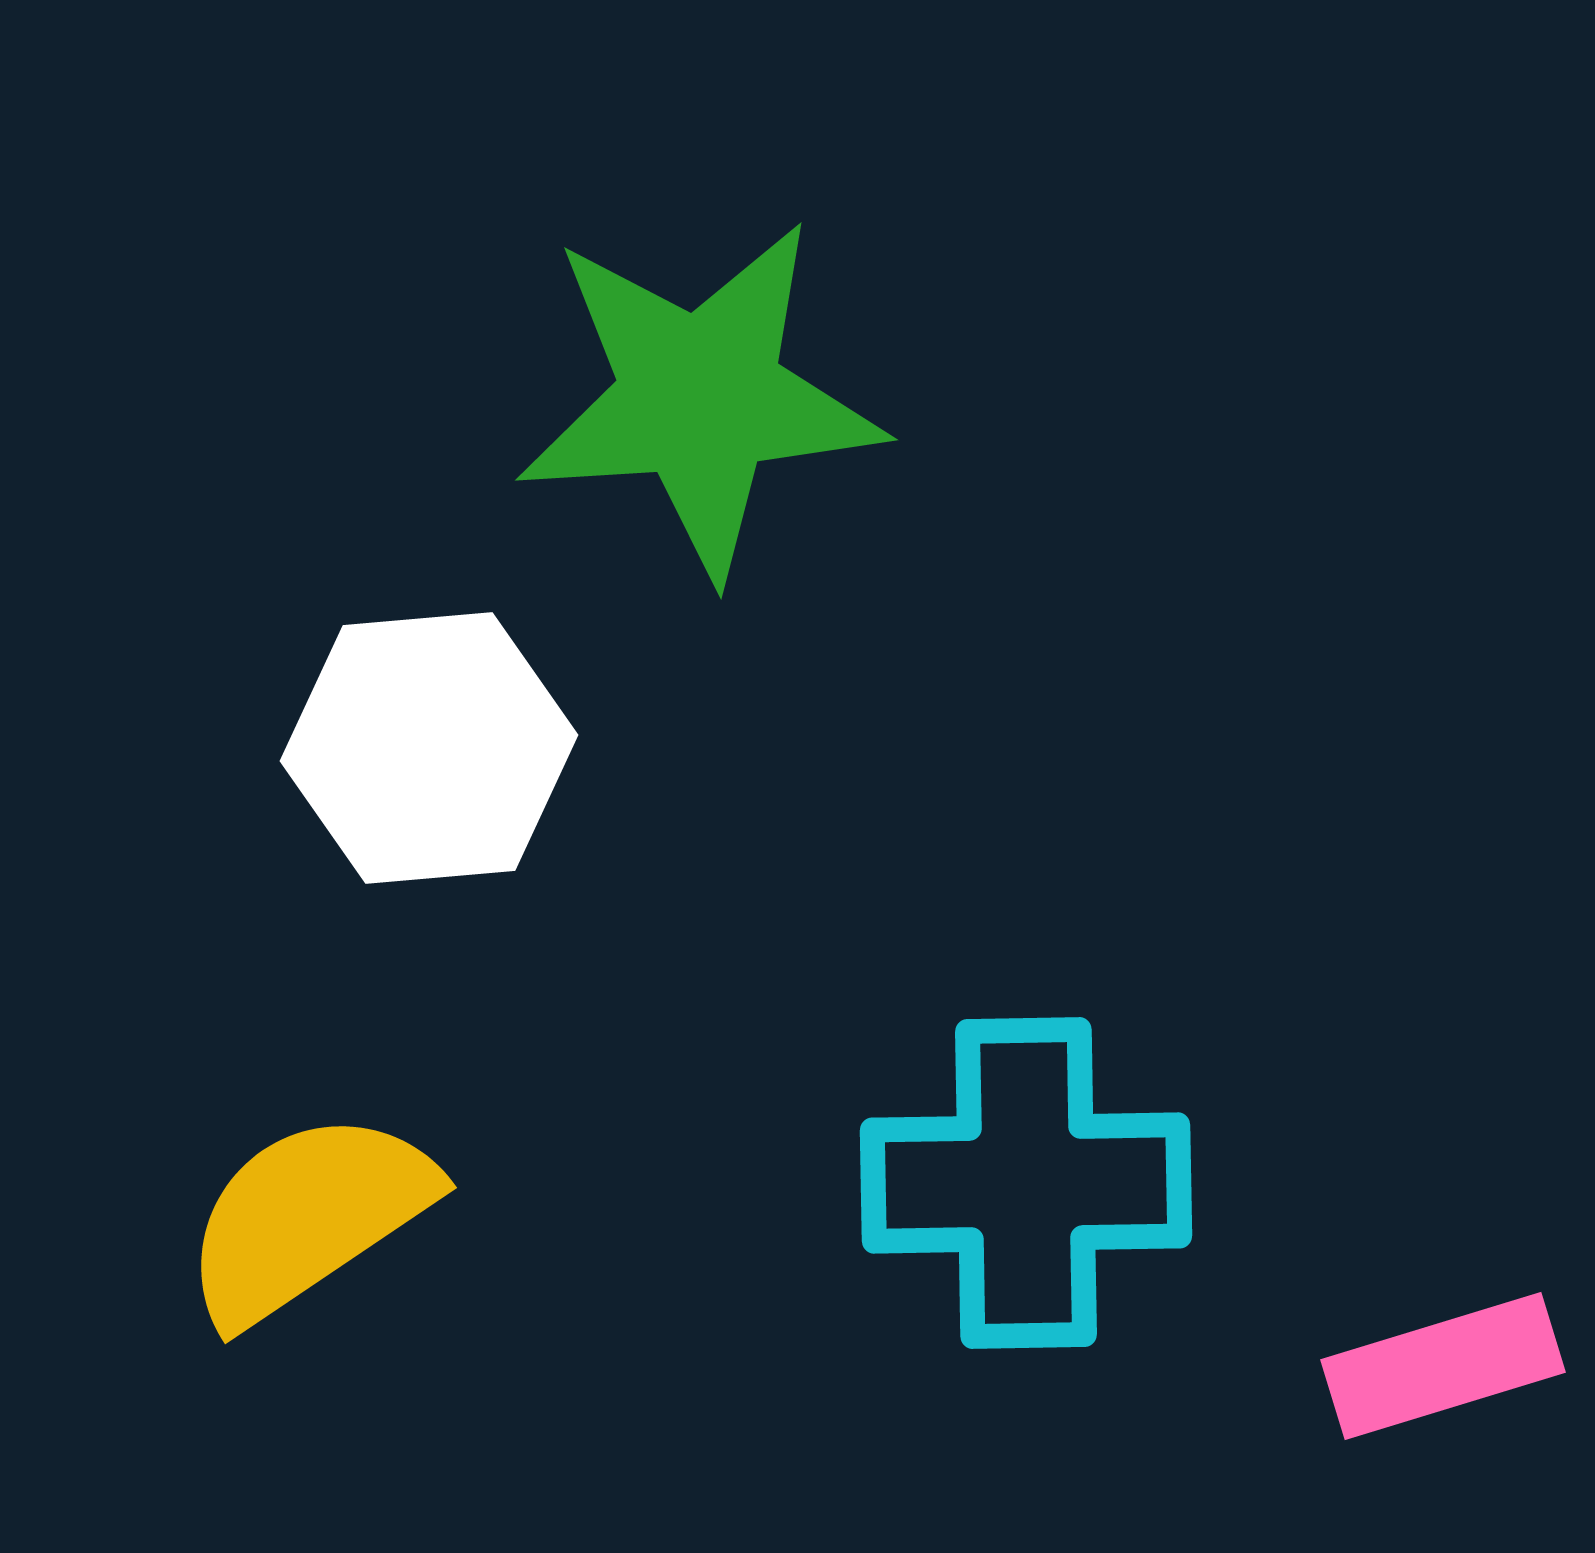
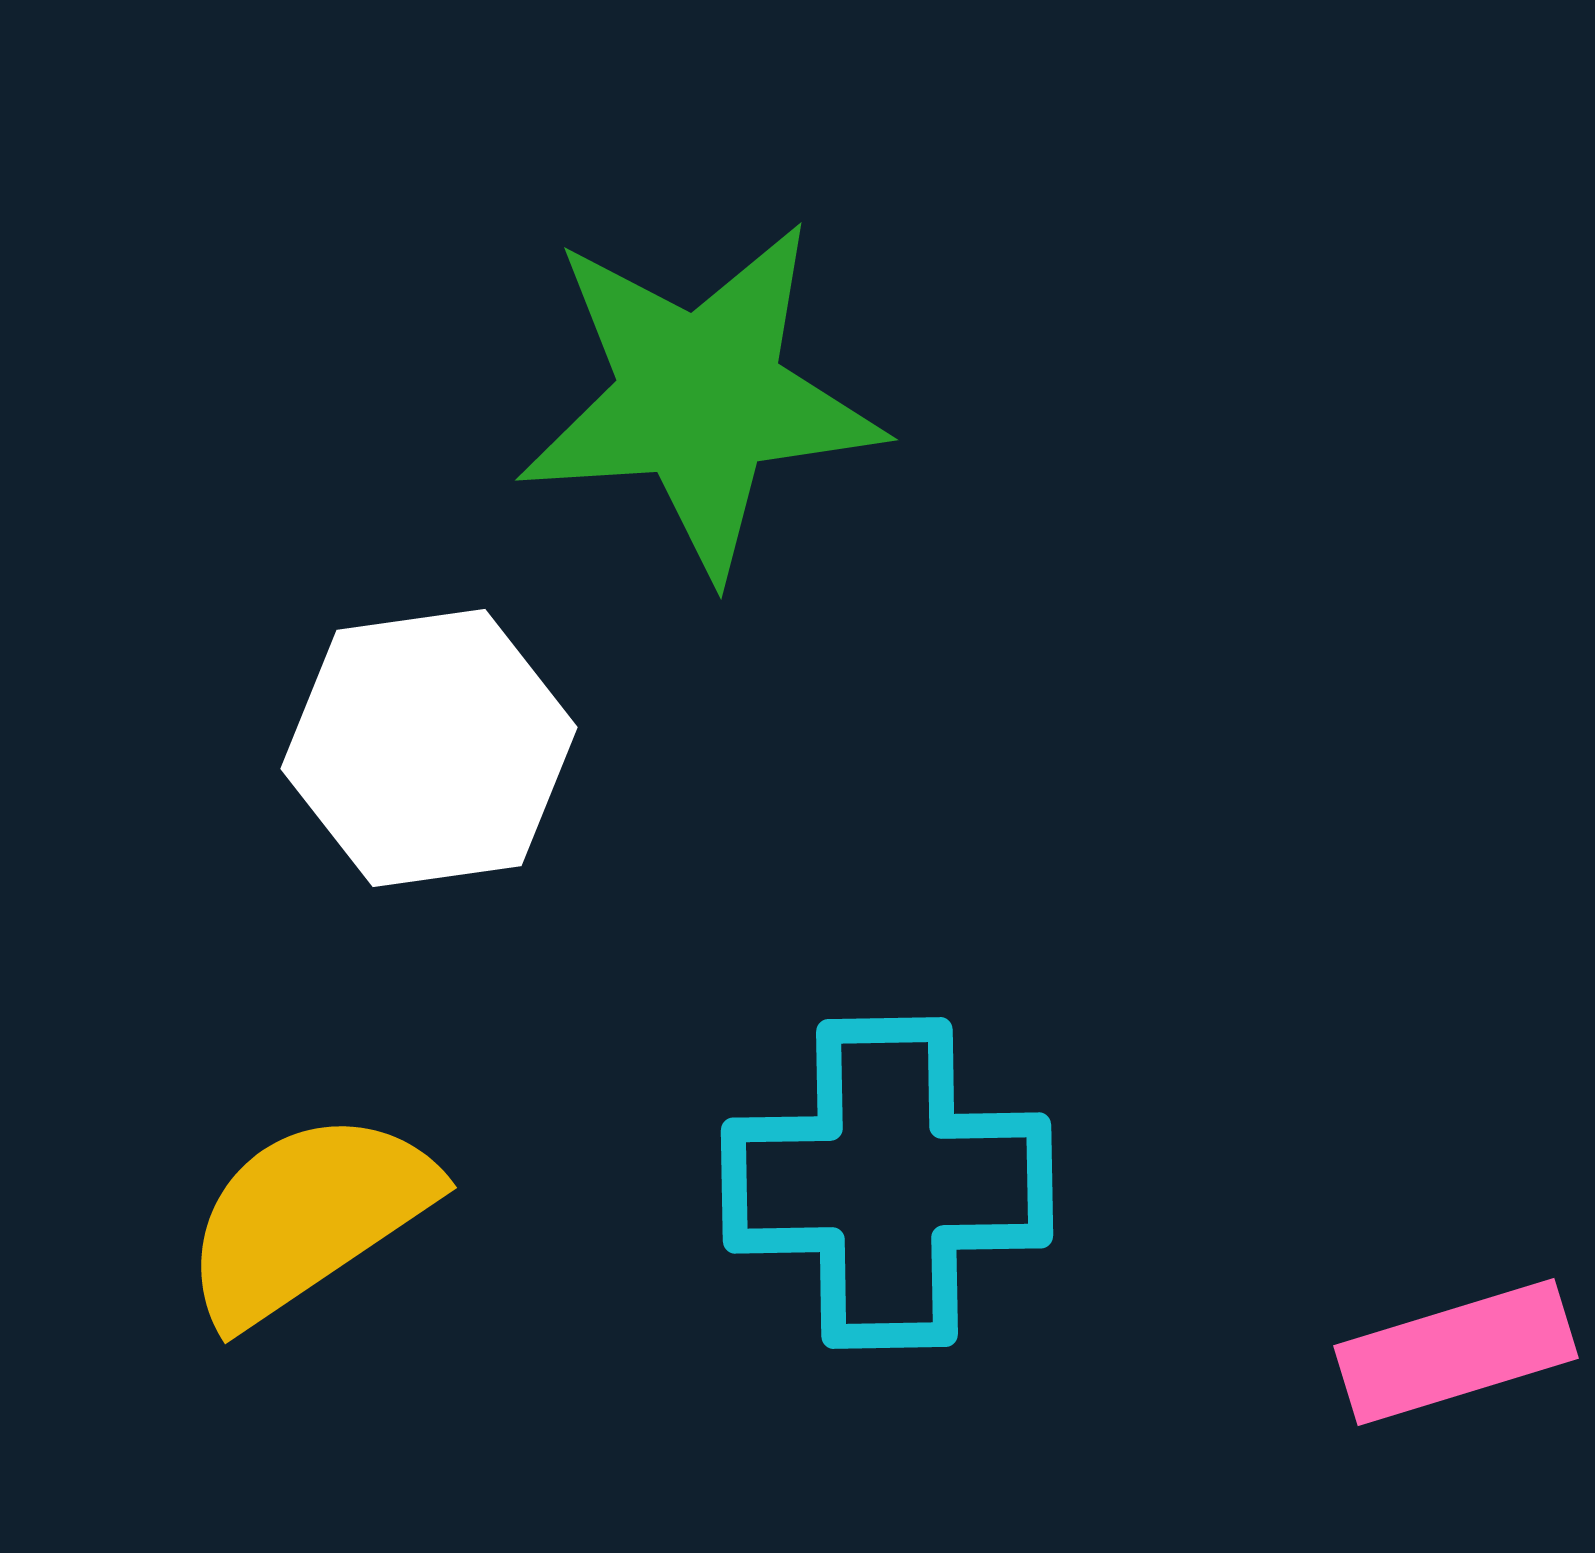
white hexagon: rotated 3 degrees counterclockwise
cyan cross: moved 139 px left
pink rectangle: moved 13 px right, 14 px up
